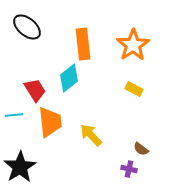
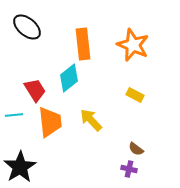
orange star: rotated 16 degrees counterclockwise
yellow rectangle: moved 1 px right, 6 px down
yellow arrow: moved 15 px up
brown semicircle: moved 5 px left
